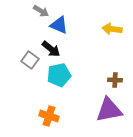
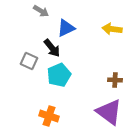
blue triangle: moved 7 px right, 3 px down; rotated 48 degrees counterclockwise
black arrow: moved 1 px right, 1 px up; rotated 12 degrees clockwise
gray square: moved 1 px left, 1 px down; rotated 12 degrees counterclockwise
cyan pentagon: rotated 10 degrees counterclockwise
purple triangle: moved 2 px down; rotated 48 degrees clockwise
